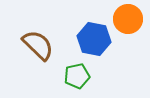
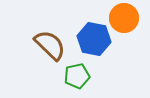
orange circle: moved 4 px left, 1 px up
brown semicircle: moved 12 px right
